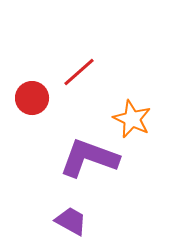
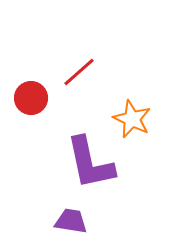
red circle: moved 1 px left
purple L-shape: moved 1 px right, 5 px down; rotated 122 degrees counterclockwise
purple trapezoid: rotated 20 degrees counterclockwise
